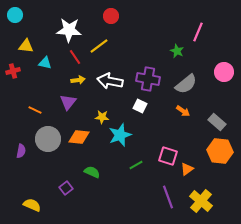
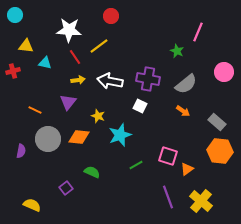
yellow star: moved 4 px left, 1 px up; rotated 16 degrees clockwise
